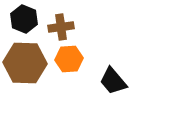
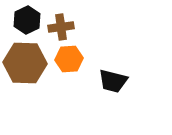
black hexagon: moved 3 px right, 1 px down; rotated 12 degrees clockwise
black trapezoid: rotated 36 degrees counterclockwise
